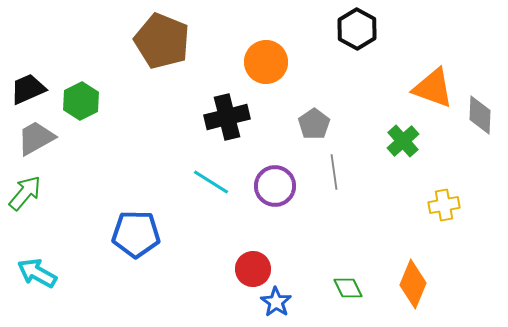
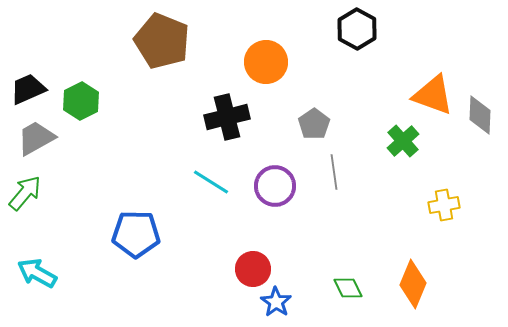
orange triangle: moved 7 px down
